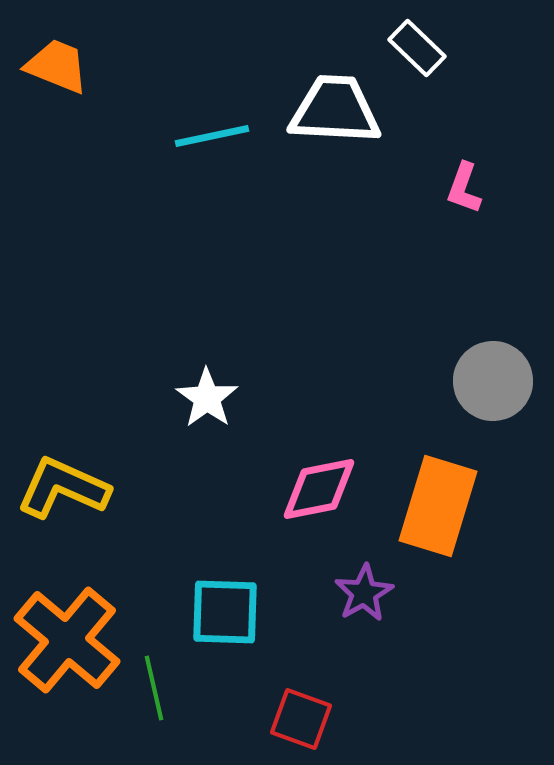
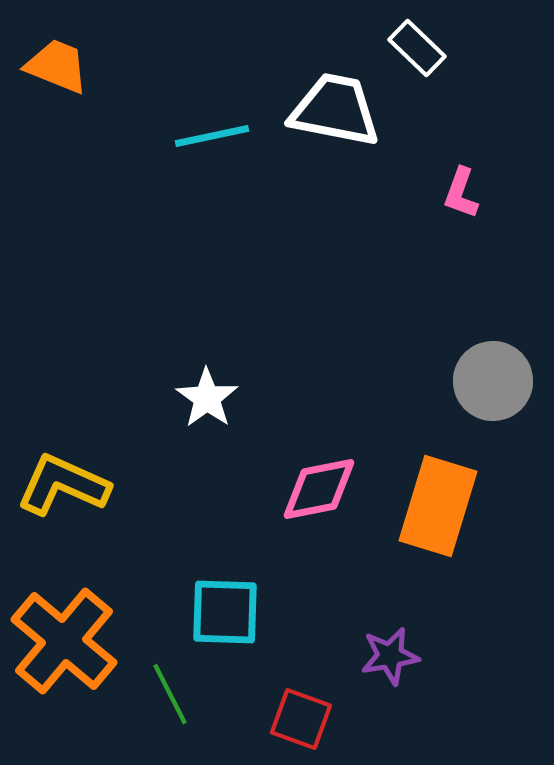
white trapezoid: rotated 8 degrees clockwise
pink L-shape: moved 3 px left, 5 px down
yellow L-shape: moved 3 px up
purple star: moved 26 px right, 63 px down; rotated 20 degrees clockwise
orange cross: moved 3 px left, 1 px down
green line: moved 16 px right, 6 px down; rotated 14 degrees counterclockwise
